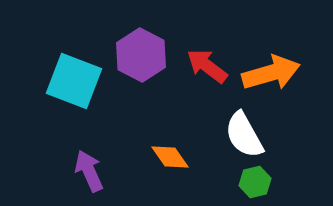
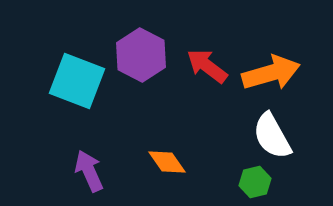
cyan square: moved 3 px right
white semicircle: moved 28 px right, 1 px down
orange diamond: moved 3 px left, 5 px down
